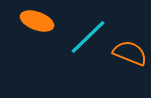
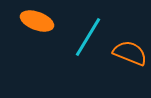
cyan line: rotated 15 degrees counterclockwise
